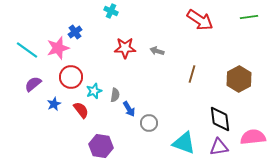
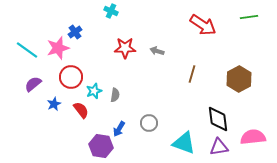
red arrow: moved 3 px right, 5 px down
blue arrow: moved 10 px left, 20 px down; rotated 63 degrees clockwise
black diamond: moved 2 px left
